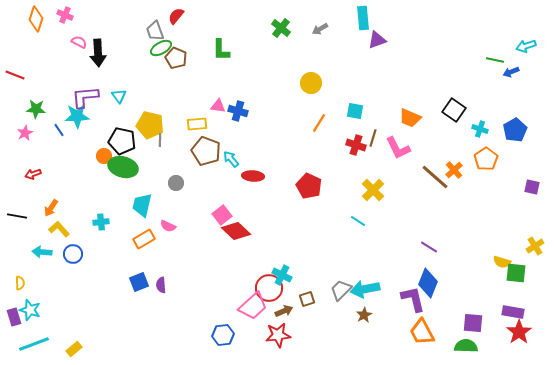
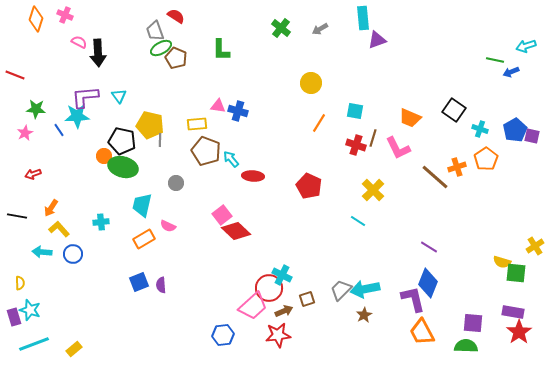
red semicircle at (176, 16): rotated 84 degrees clockwise
orange cross at (454, 170): moved 3 px right, 3 px up; rotated 24 degrees clockwise
purple square at (532, 187): moved 51 px up
